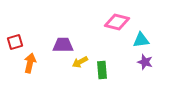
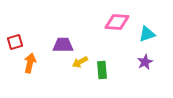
pink diamond: rotated 10 degrees counterclockwise
cyan triangle: moved 6 px right, 6 px up; rotated 12 degrees counterclockwise
purple star: rotated 28 degrees clockwise
